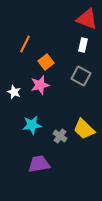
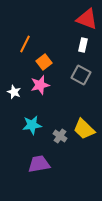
orange square: moved 2 px left
gray square: moved 1 px up
